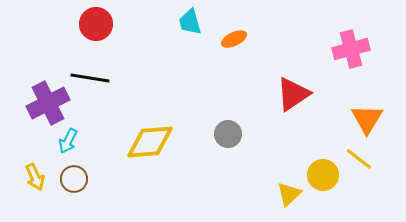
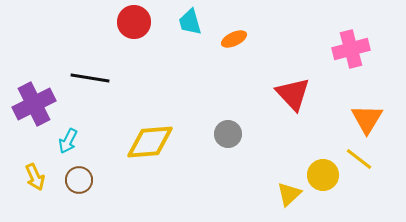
red circle: moved 38 px right, 2 px up
red triangle: rotated 39 degrees counterclockwise
purple cross: moved 14 px left, 1 px down
brown circle: moved 5 px right, 1 px down
